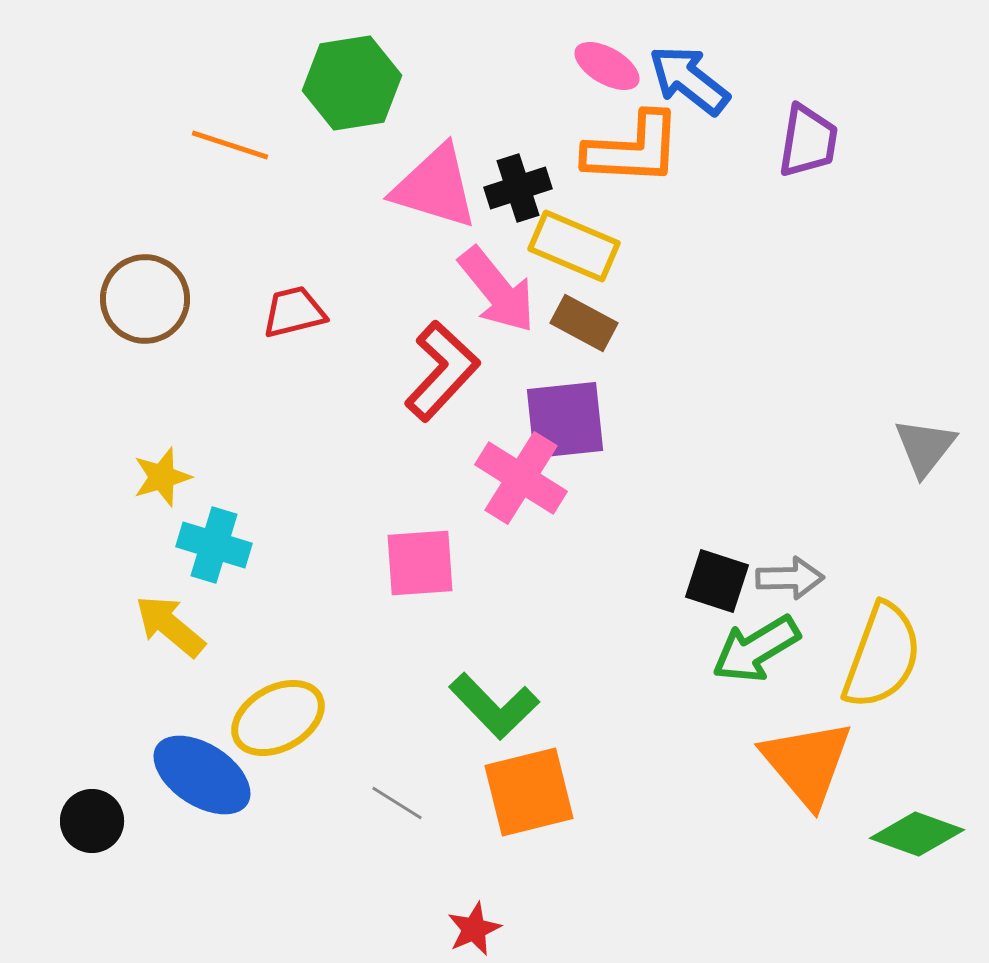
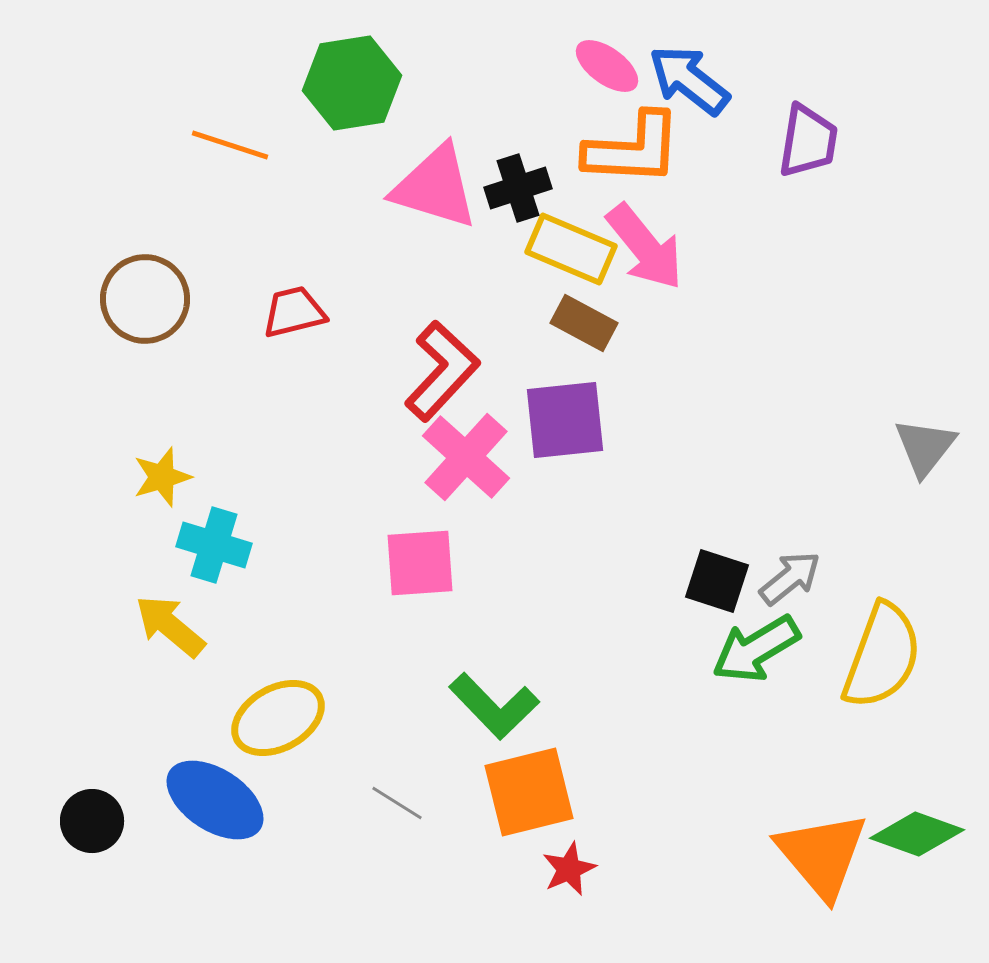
pink ellipse: rotated 6 degrees clockwise
yellow rectangle: moved 3 px left, 3 px down
pink arrow: moved 148 px right, 43 px up
pink cross: moved 55 px left, 21 px up; rotated 10 degrees clockwise
gray arrow: rotated 38 degrees counterclockwise
orange triangle: moved 15 px right, 92 px down
blue ellipse: moved 13 px right, 25 px down
red star: moved 95 px right, 60 px up
